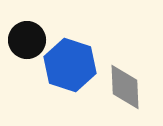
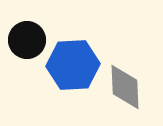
blue hexagon: moved 3 px right; rotated 21 degrees counterclockwise
